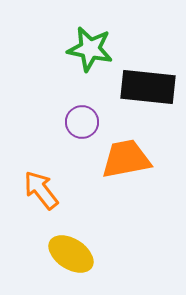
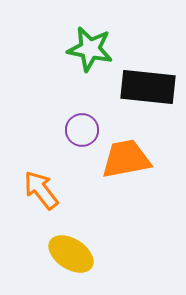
purple circle: moved 8 px down
